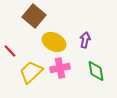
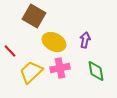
brown square: rotated 10 degrees counterclockwise
